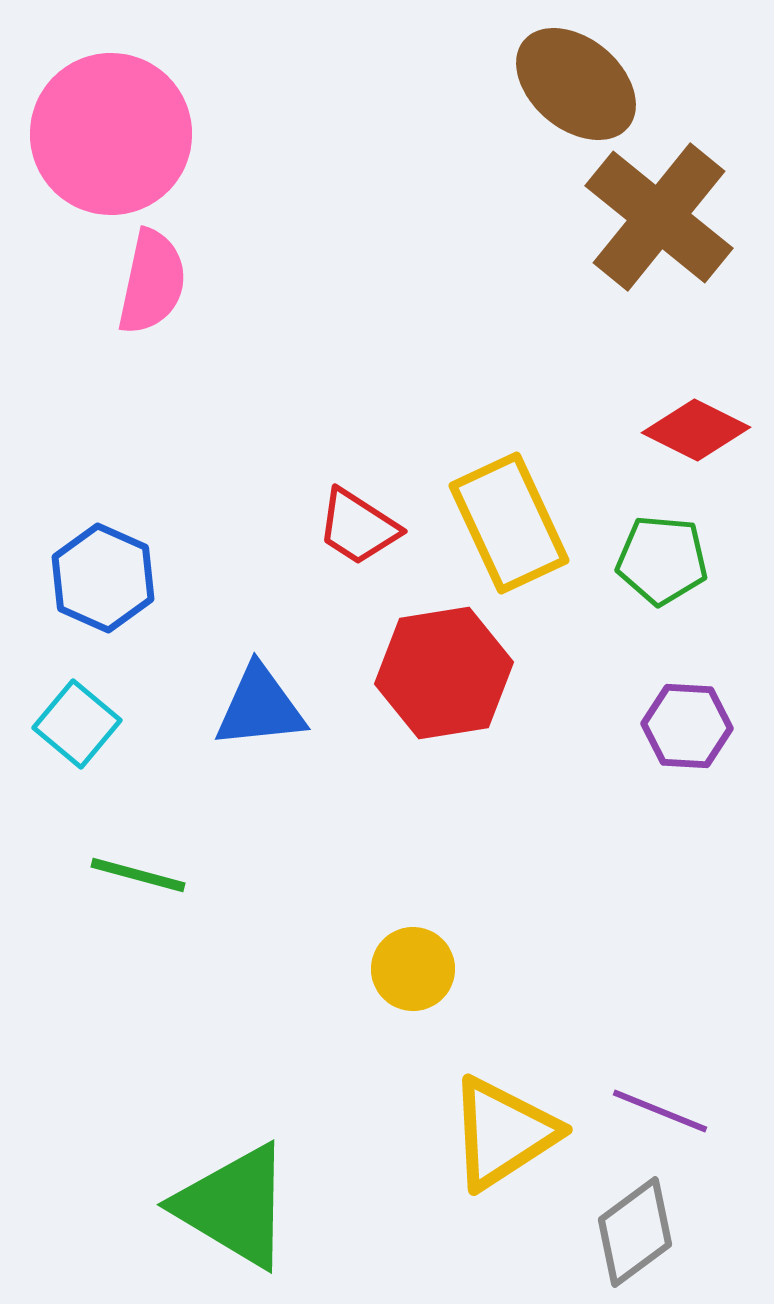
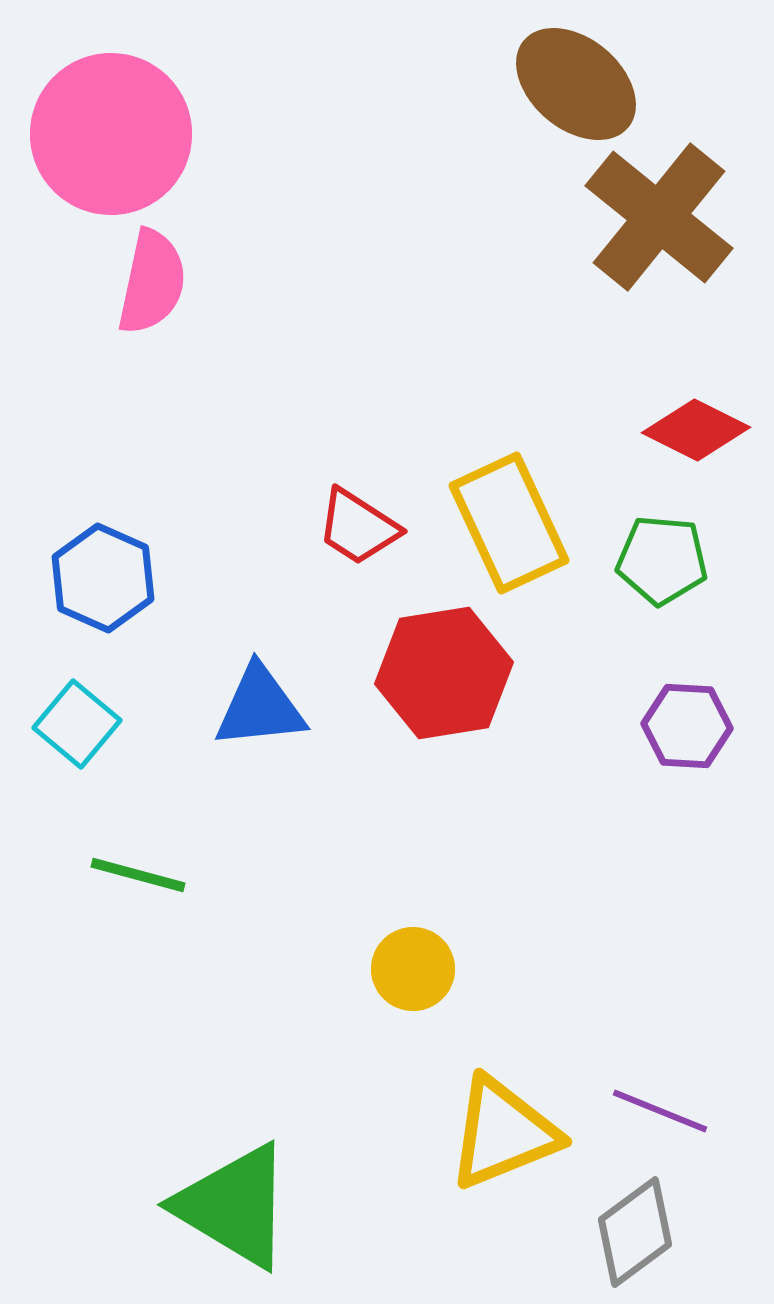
yellow triangle: rotated 11 degrees clockwise
